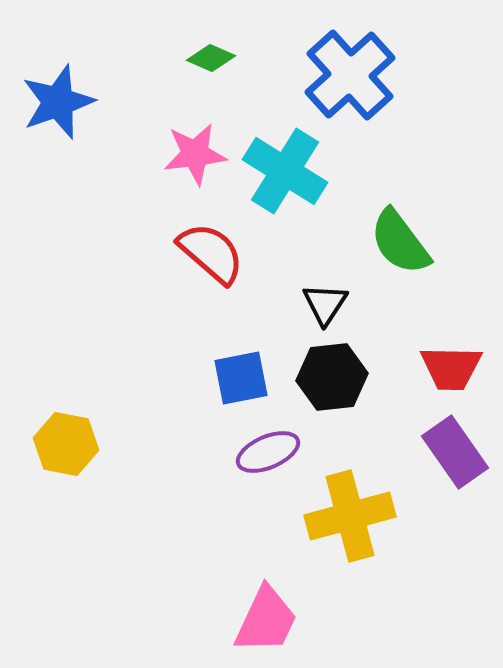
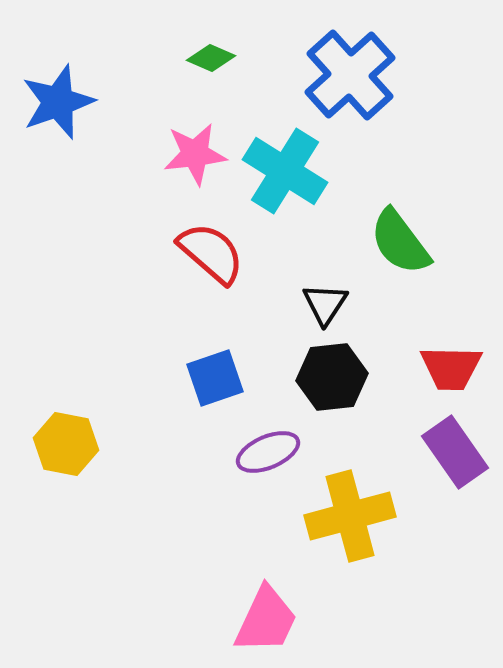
blue square: moved 26 px left; rotated 8 degrees counterclockwise
